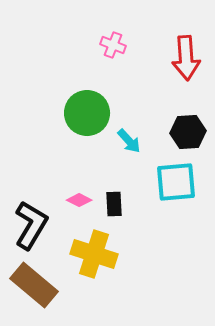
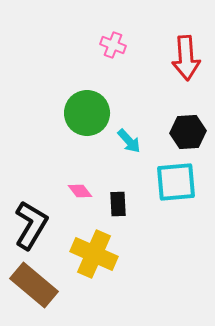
pink diamond: moved 1 px right, 9 px up; rotated 25 degrees clockwise
black rectangle: moved 4 px right
yellow cross: rotated 6 degrees clockwise
